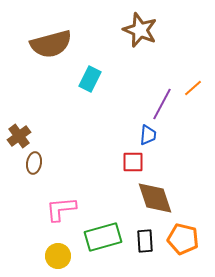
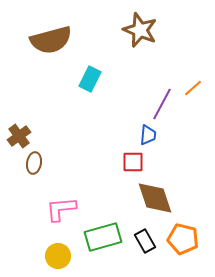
brown semicircle: moved 4 px up
black rectangle: rotated 25 degrees counterclockwise
